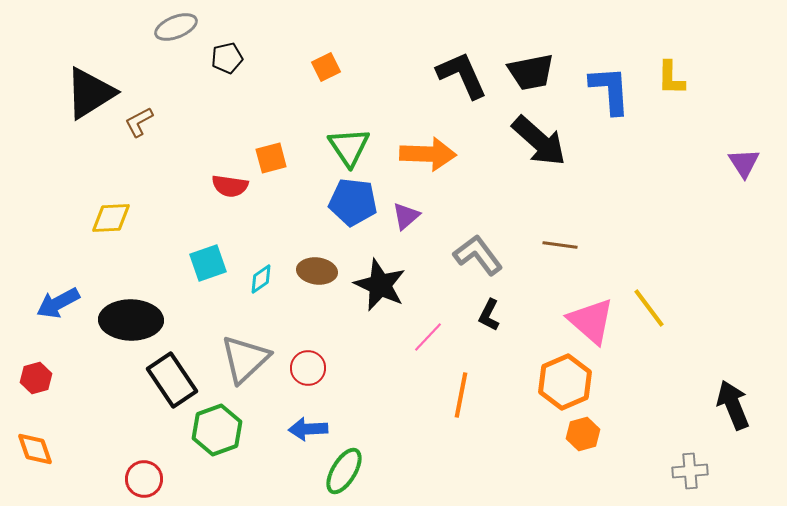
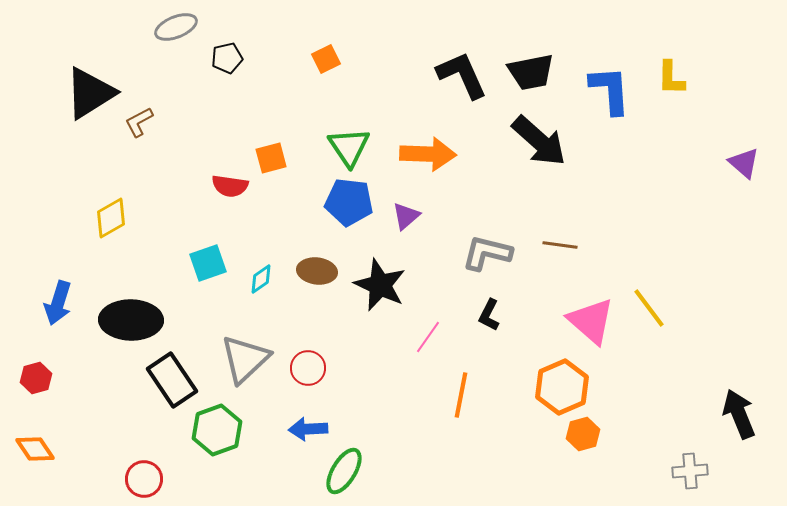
orange square at (326, 67): moved 8 px up
purple triangle at (744, 163): rotated 16 degrees counterclockwise
blue pentagon at (353, 202): moved 4 px left
yellow diamond at (111, 218): rotated 27 degrees counterclockwise
gray L-shape at (478, 255): moved 9 px right, 2 px up; rotated 39 degrees counterclockwise
blue arrow at (58, 303): rotated 45 degrees counterclockwise
pink line at (428, 337): rotated 8 degrees counterclockwise
orange hexagon at (565, 382): moved 3 px left, 5 px down
black arrow at (733, 405): moved 6 px right, 9 px down
orange diamond at (35, 449): rotated 15 degrees counterclockwise
